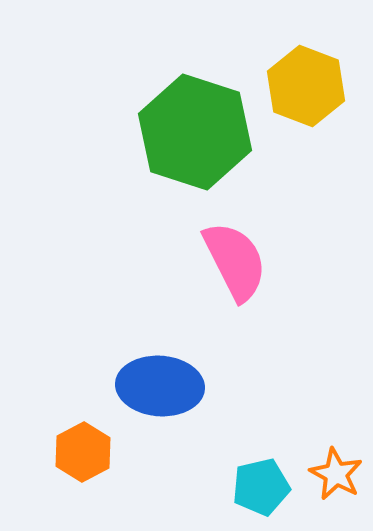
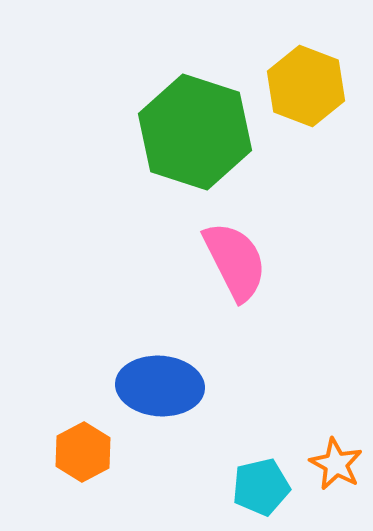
orange star: moved 10 px up
